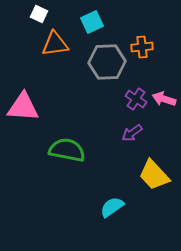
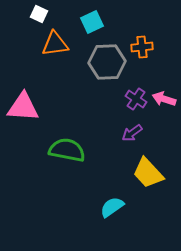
yellow trapezoid: moved 6 px left, 2 px up
